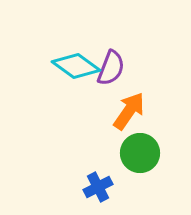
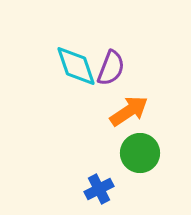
cyan diamond: rotated 36 degrees clockwise
orange arrow: rotated 21 degrees clockwise
blue cross: moved 1 px right, 2 px down
